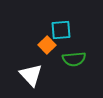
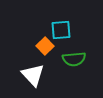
orange square: moved 2 px left, 1 px down
white triangle: moved 2 px right
